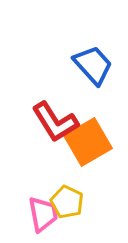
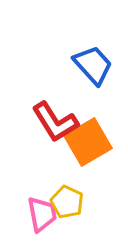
pink trapezoid: moved 1 px left
